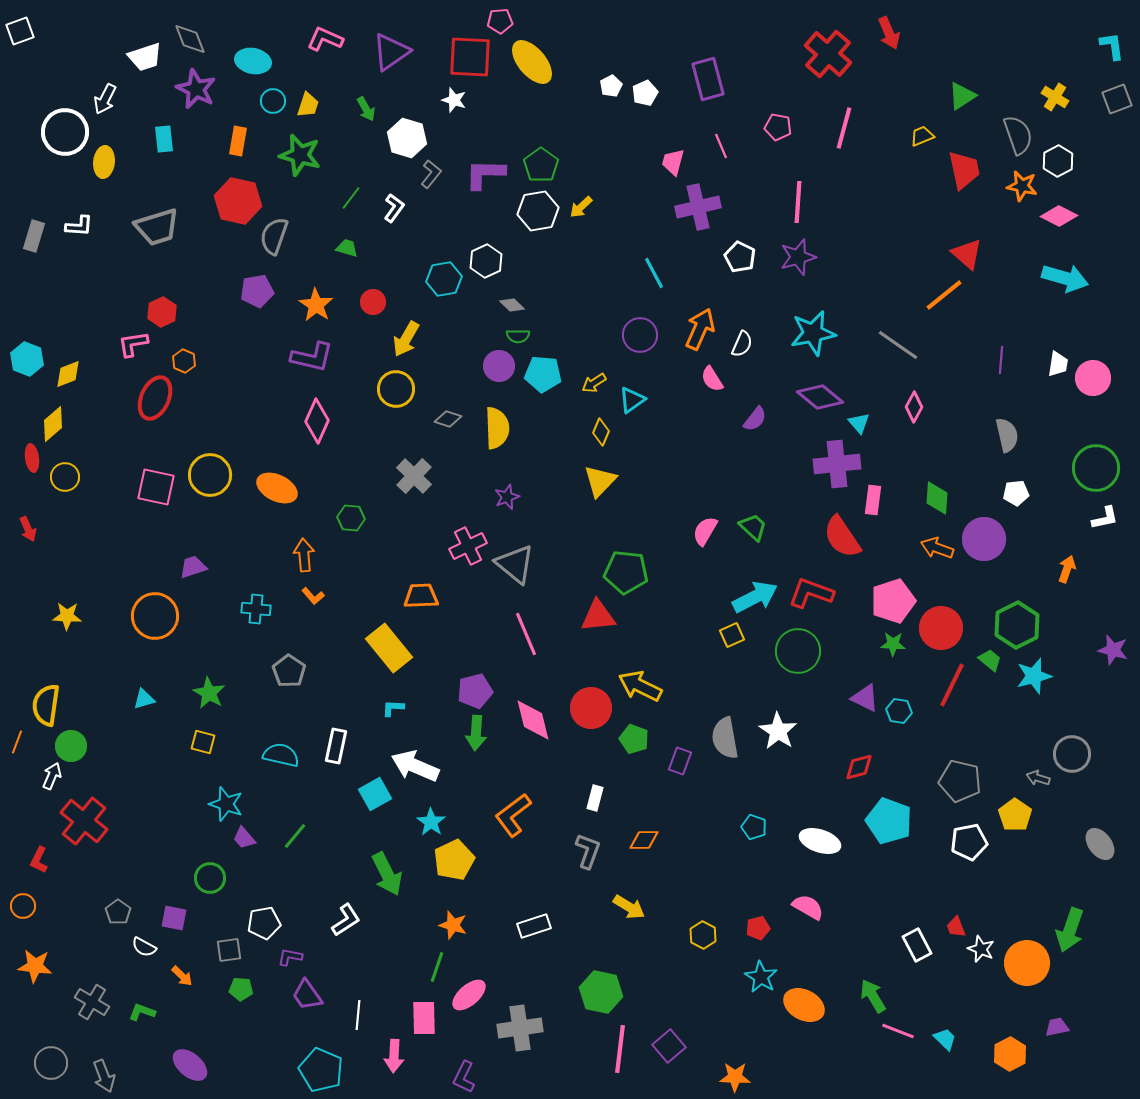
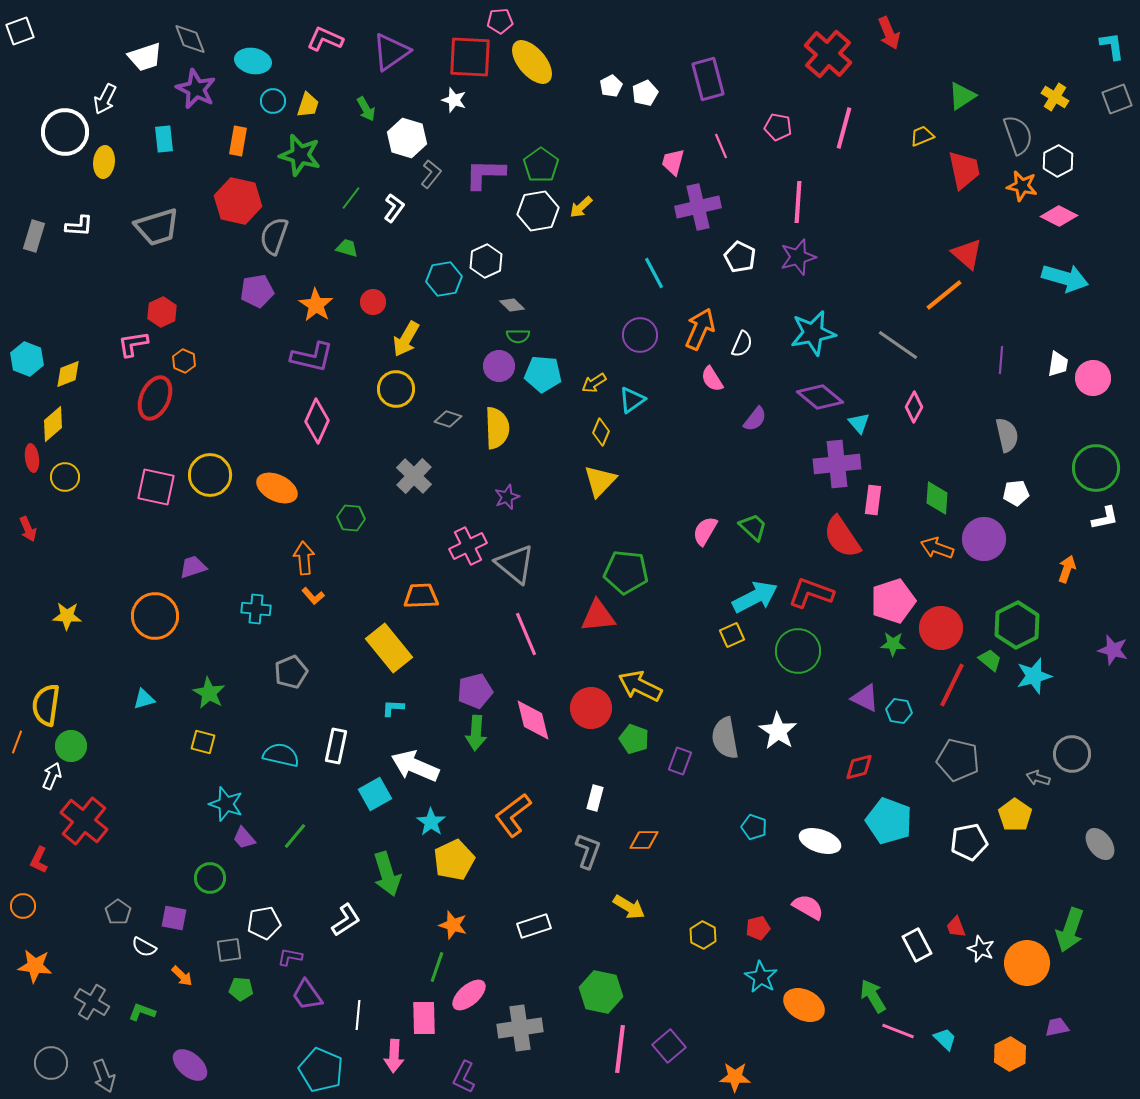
orange arrow at (304, 555): moved 3 px down
gray pentagon at (289, 671): moved 2 px right, 1 px down; rotated 16 degrees clockwise
gray pentagon at (960, 781): moved 2 px left, 21 px up
green arrow at (387, 874): rotated 9 degrees clockwise
